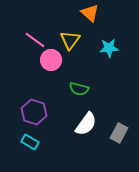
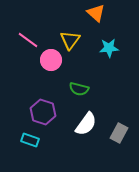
orange triangle: moved 6 px right
pink line: moved 7 px left
purple hexagon: moved 9 px right
cyan rectangle: moved 2 px up; rotated 12 degrees counterclockwise
